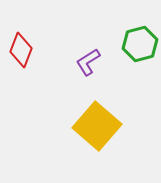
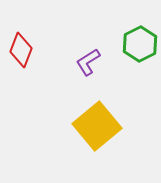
green hexagon: rotated 12 degrees counterclockwise
yellow square: rotated 9 degrees clockwise
